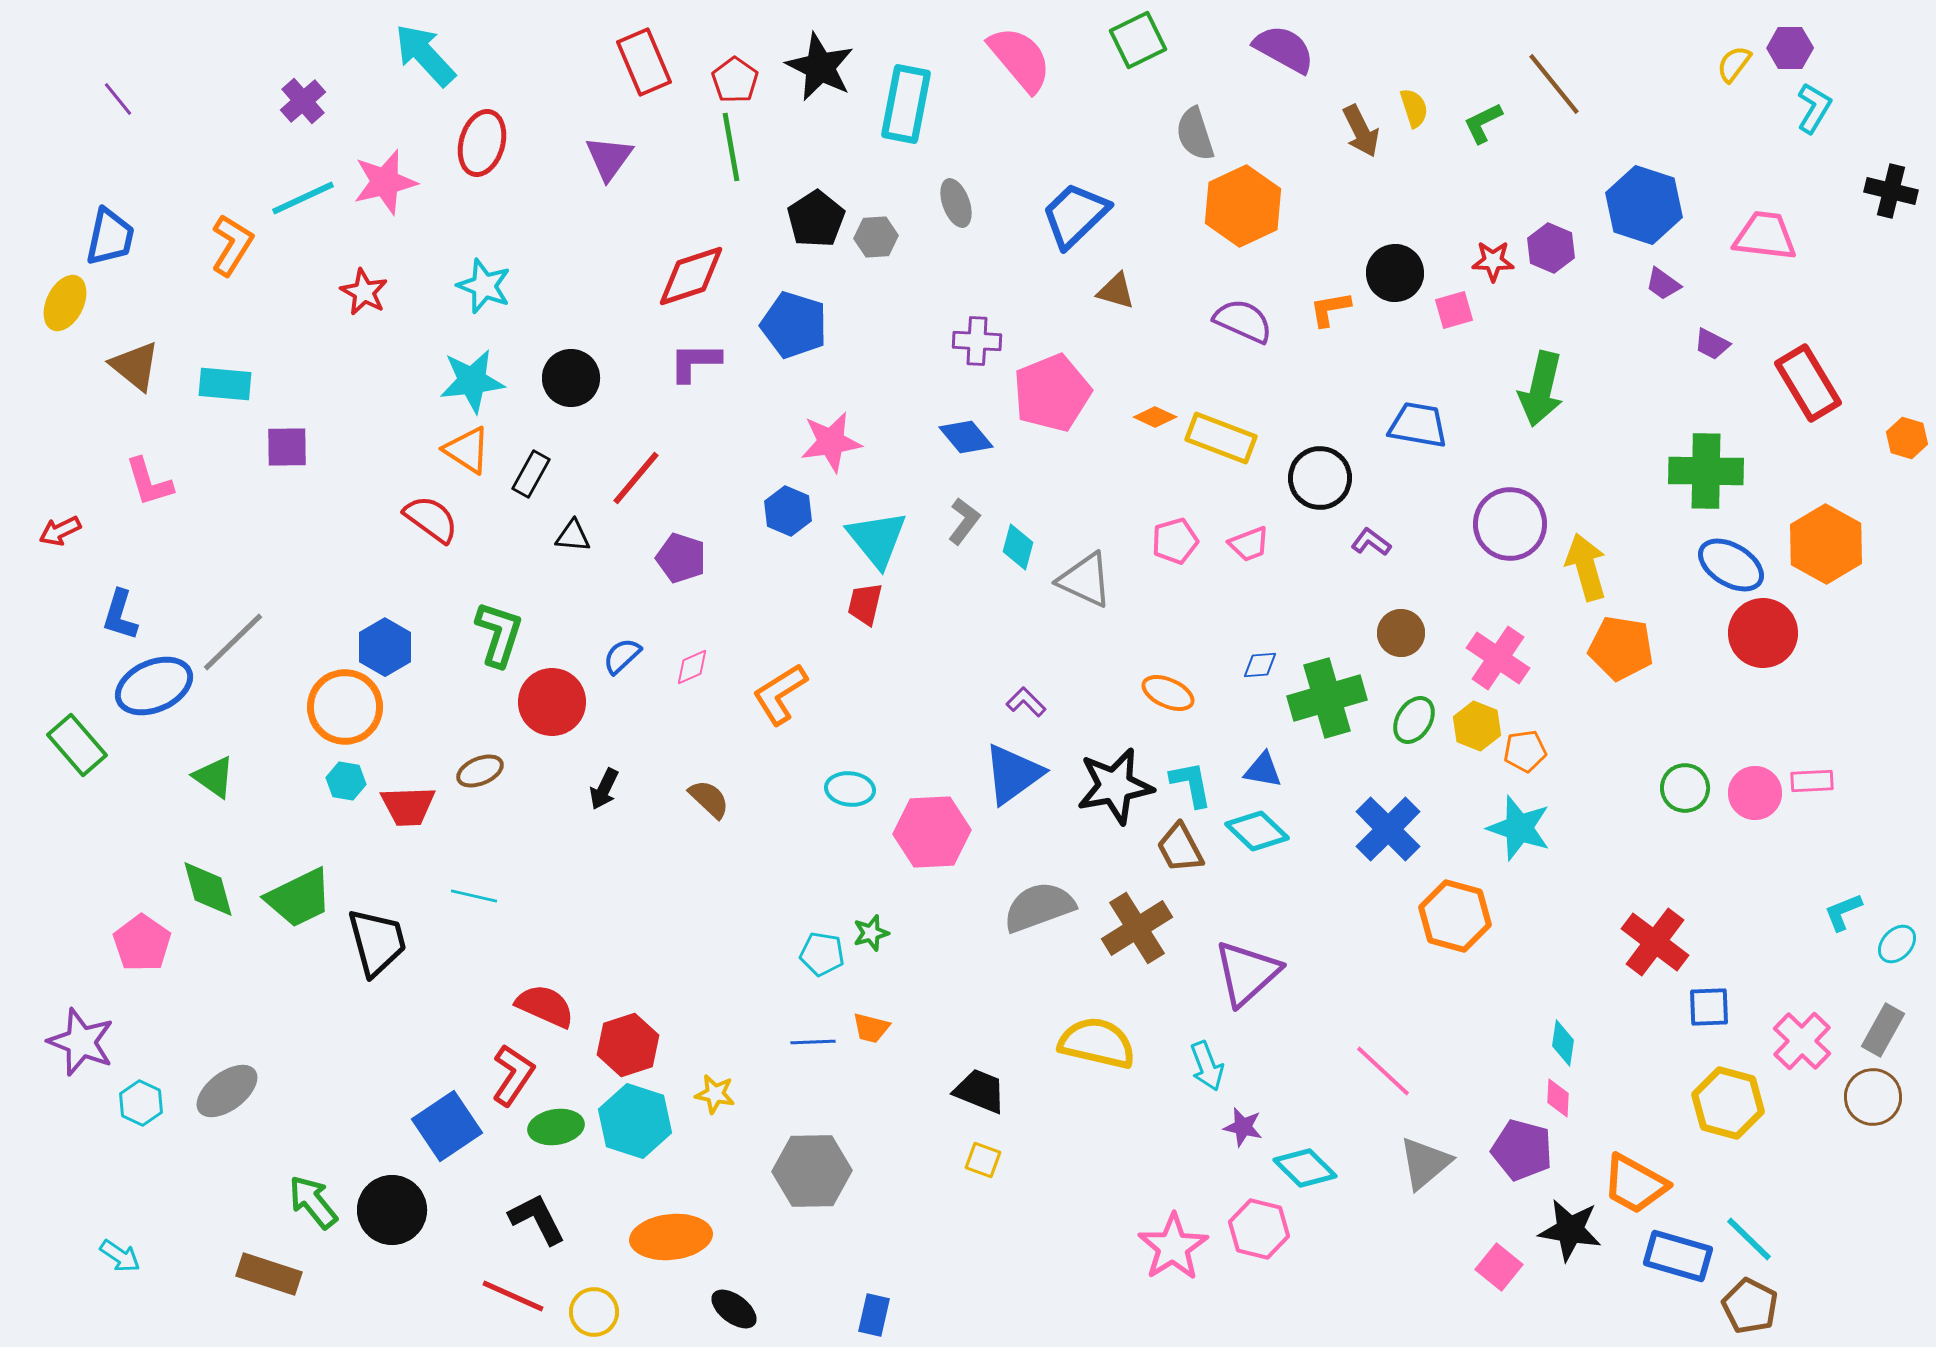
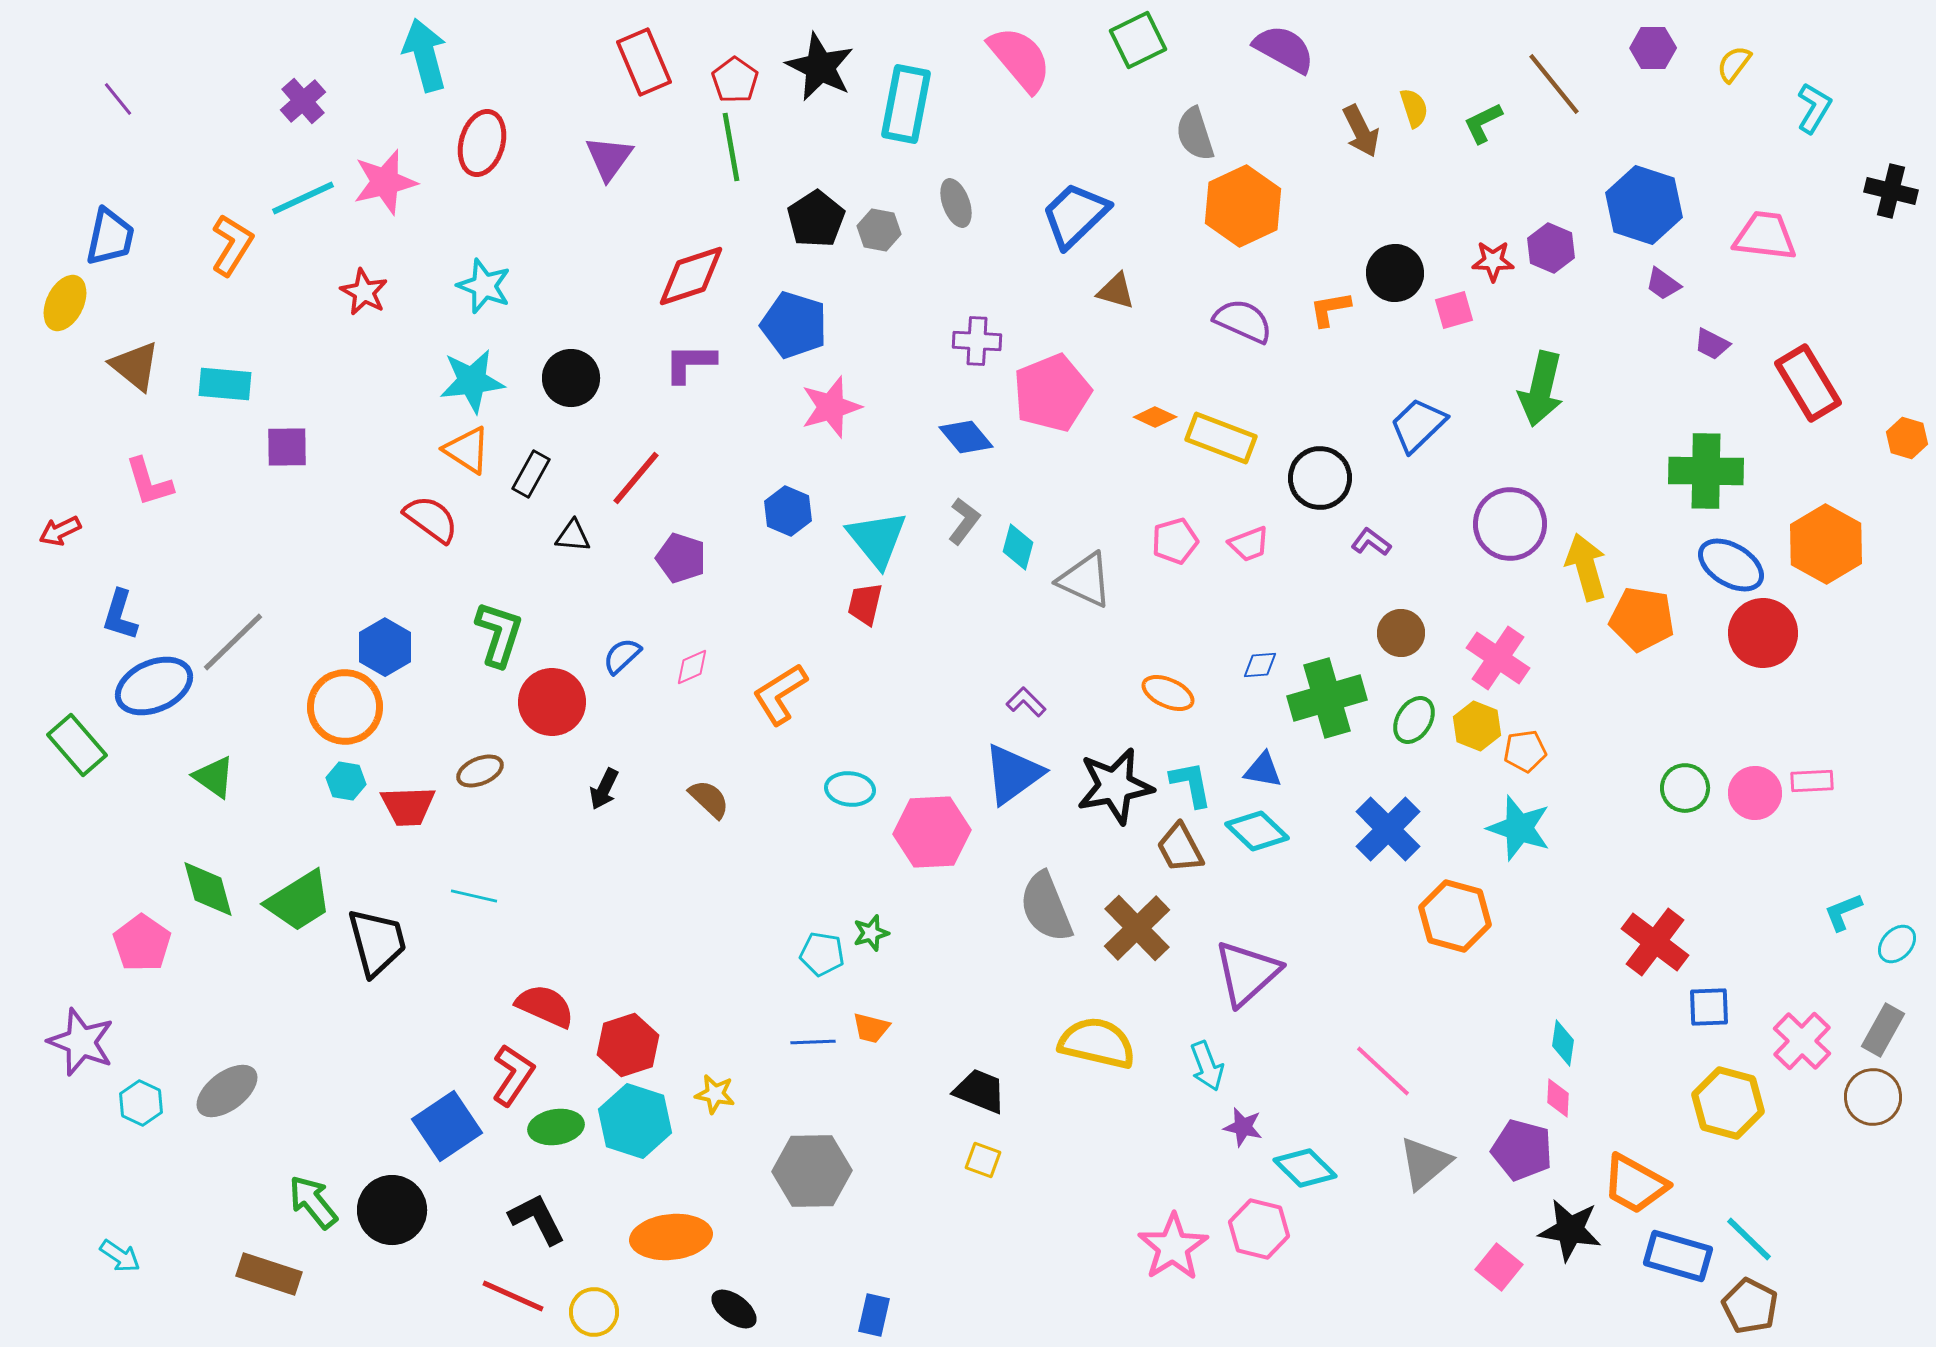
purple hexagon at (1790, 48): moved 137 px left
cyan arrow at (425, 55): rotated 28 degrees clockwise
gray hexagon at (876, 237): moved 3 px right, 7 px up; rotated 15 degrees clockwise
purple L-shape at (695, 362): moved 5 px left, 1 px down
blue trapezoid at (1418, 425): rotated 54 degrees counterclockwise
pink star at (831, 442): moved 35 px up; rotated 8 degrees counterclockwise
orange pentagon at (1621, 648): moved 21 px right, 29 px up
green trapezoid at (299, 898): moved 3 px down; rotated 6 degrees counterclockwise
gray semicircle at (1039, 907): moved 7 px right; rotated 92 degrees counterclockwise
brown cross at (1137, 928): rotated 12 degrees counterclockwise
